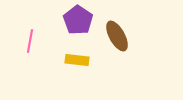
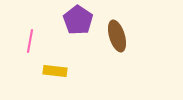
brown ellipse: rotated 12 degrees clockwise
yellow rectangle: moved 22 px left, 11 px down
